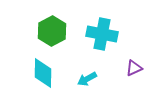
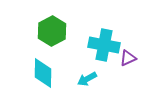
cyan cross: moved 2 px right, 11 px down
purple triangle: moved 6 px left, 10 px up
